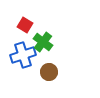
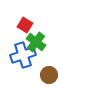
green cross: moved 7 px left
brown circle: moved 3 px down
